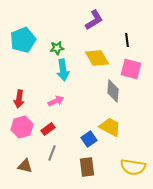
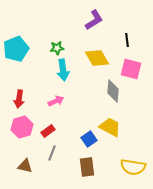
cyan pentagon: moved 7 px left, 9 px down
red rectangle: moved 2 px down
